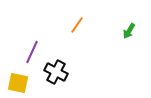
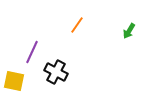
yellow square: moved 4 px left, 2 px up
